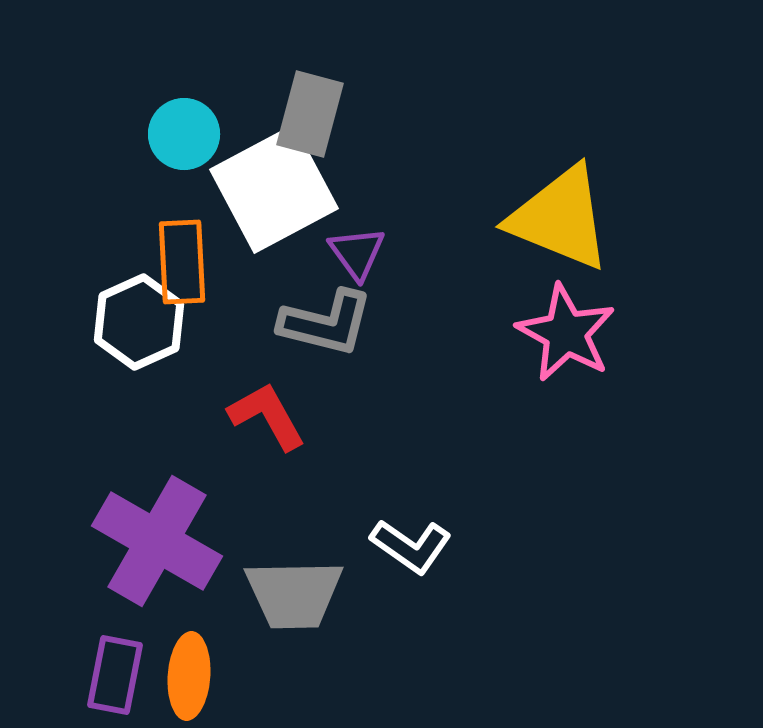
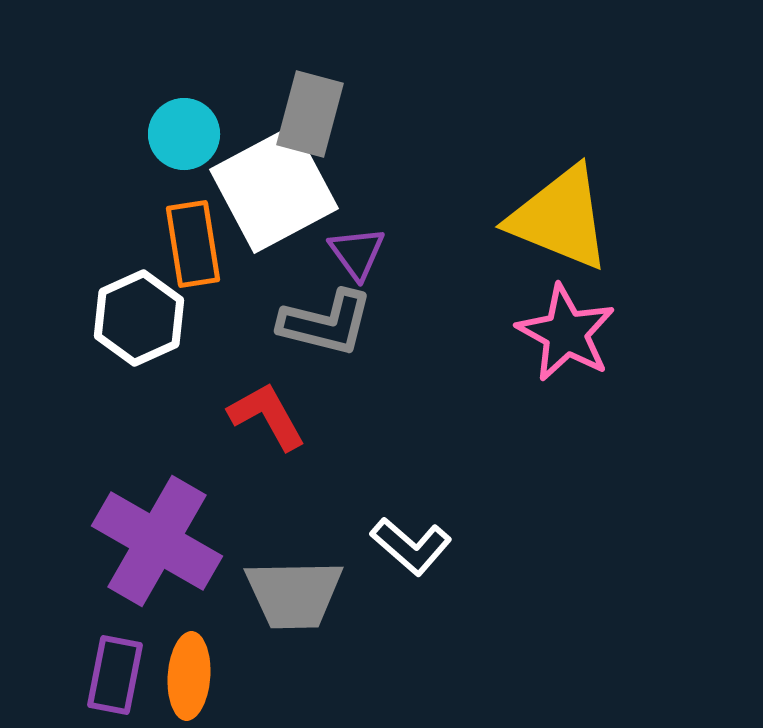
orange rectangle: moved 11 px right, 18 px up; rotated 6 degrees counterclockwise
white hexagon: moved 4 px up
white L-shape: rotated 6 degrees clockwise
